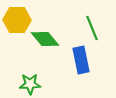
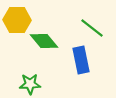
green line: rotated 30 degrees counterclockwise
green diamond: moved 1 px left, 2 px down
